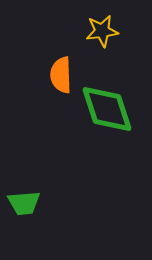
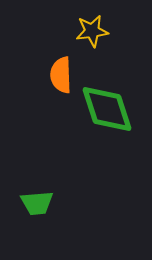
yellow star: moved 10 px left
green trapezoid: moved 13 px right
